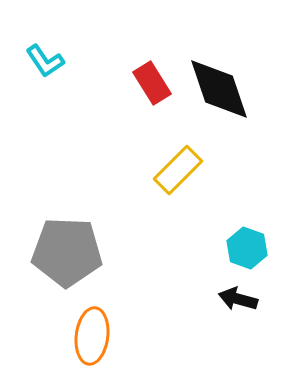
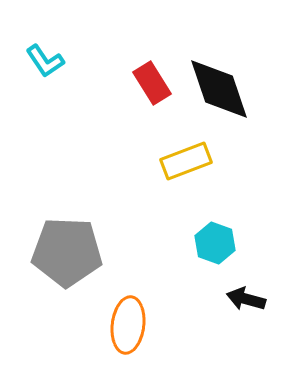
yellow rectangle: moved 8 px right, 9 px up; rotated 24 degrees clockwise
cyan hexagon: moved 32 px left, 5 px up
black arrow: moved 8 px right
orange ellipse: moved 36 px right, 11 px up
